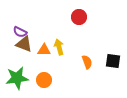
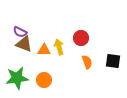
red circle: moved 2 px right, 21 px down
